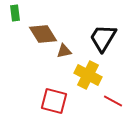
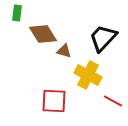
green rectangle: moved 2 px right; rotated 14 degrees clockwise
black trapezoid: rotated 12 degrees clockwise
brown triangle: rotated 28 degrees clockwise
red square: rotated 12 degrees counterclockwise
